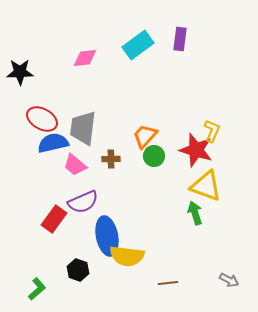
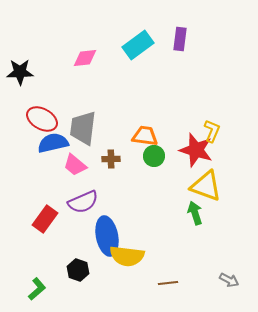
orange trapezoid: rotated 56 degrees clockwise
red rectangle: moved 9 px left
